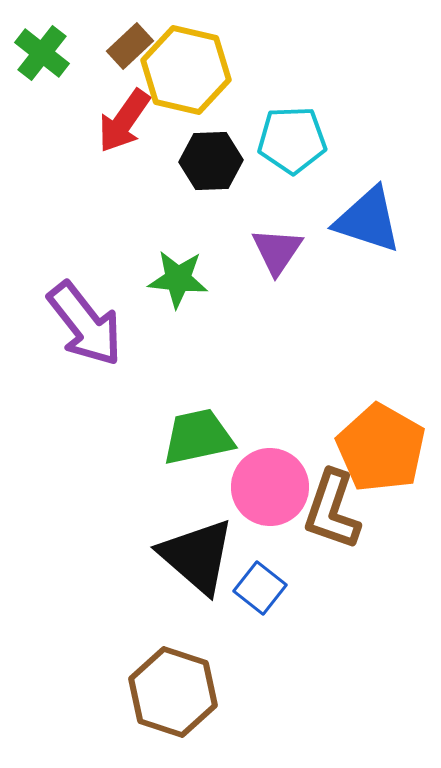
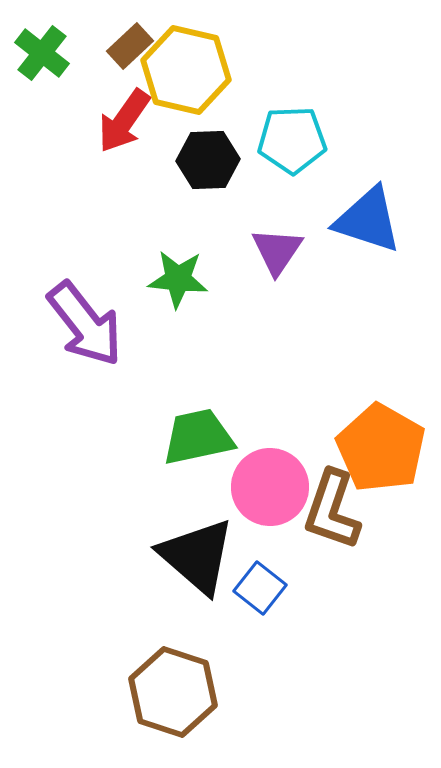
black hexagon: moved 3 px left, 1 px up
